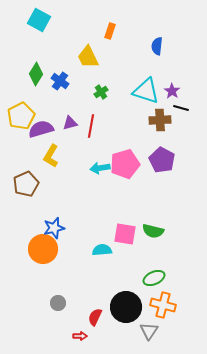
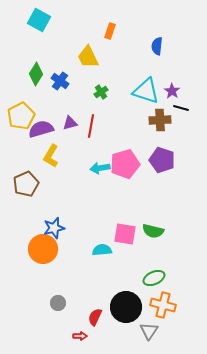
purple pentagon: rotated 10 degrees counterclockwise
